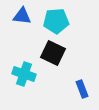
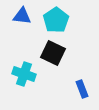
cyan pentagon: moved 1 px up; rotated 30 degrees counterclockwise
